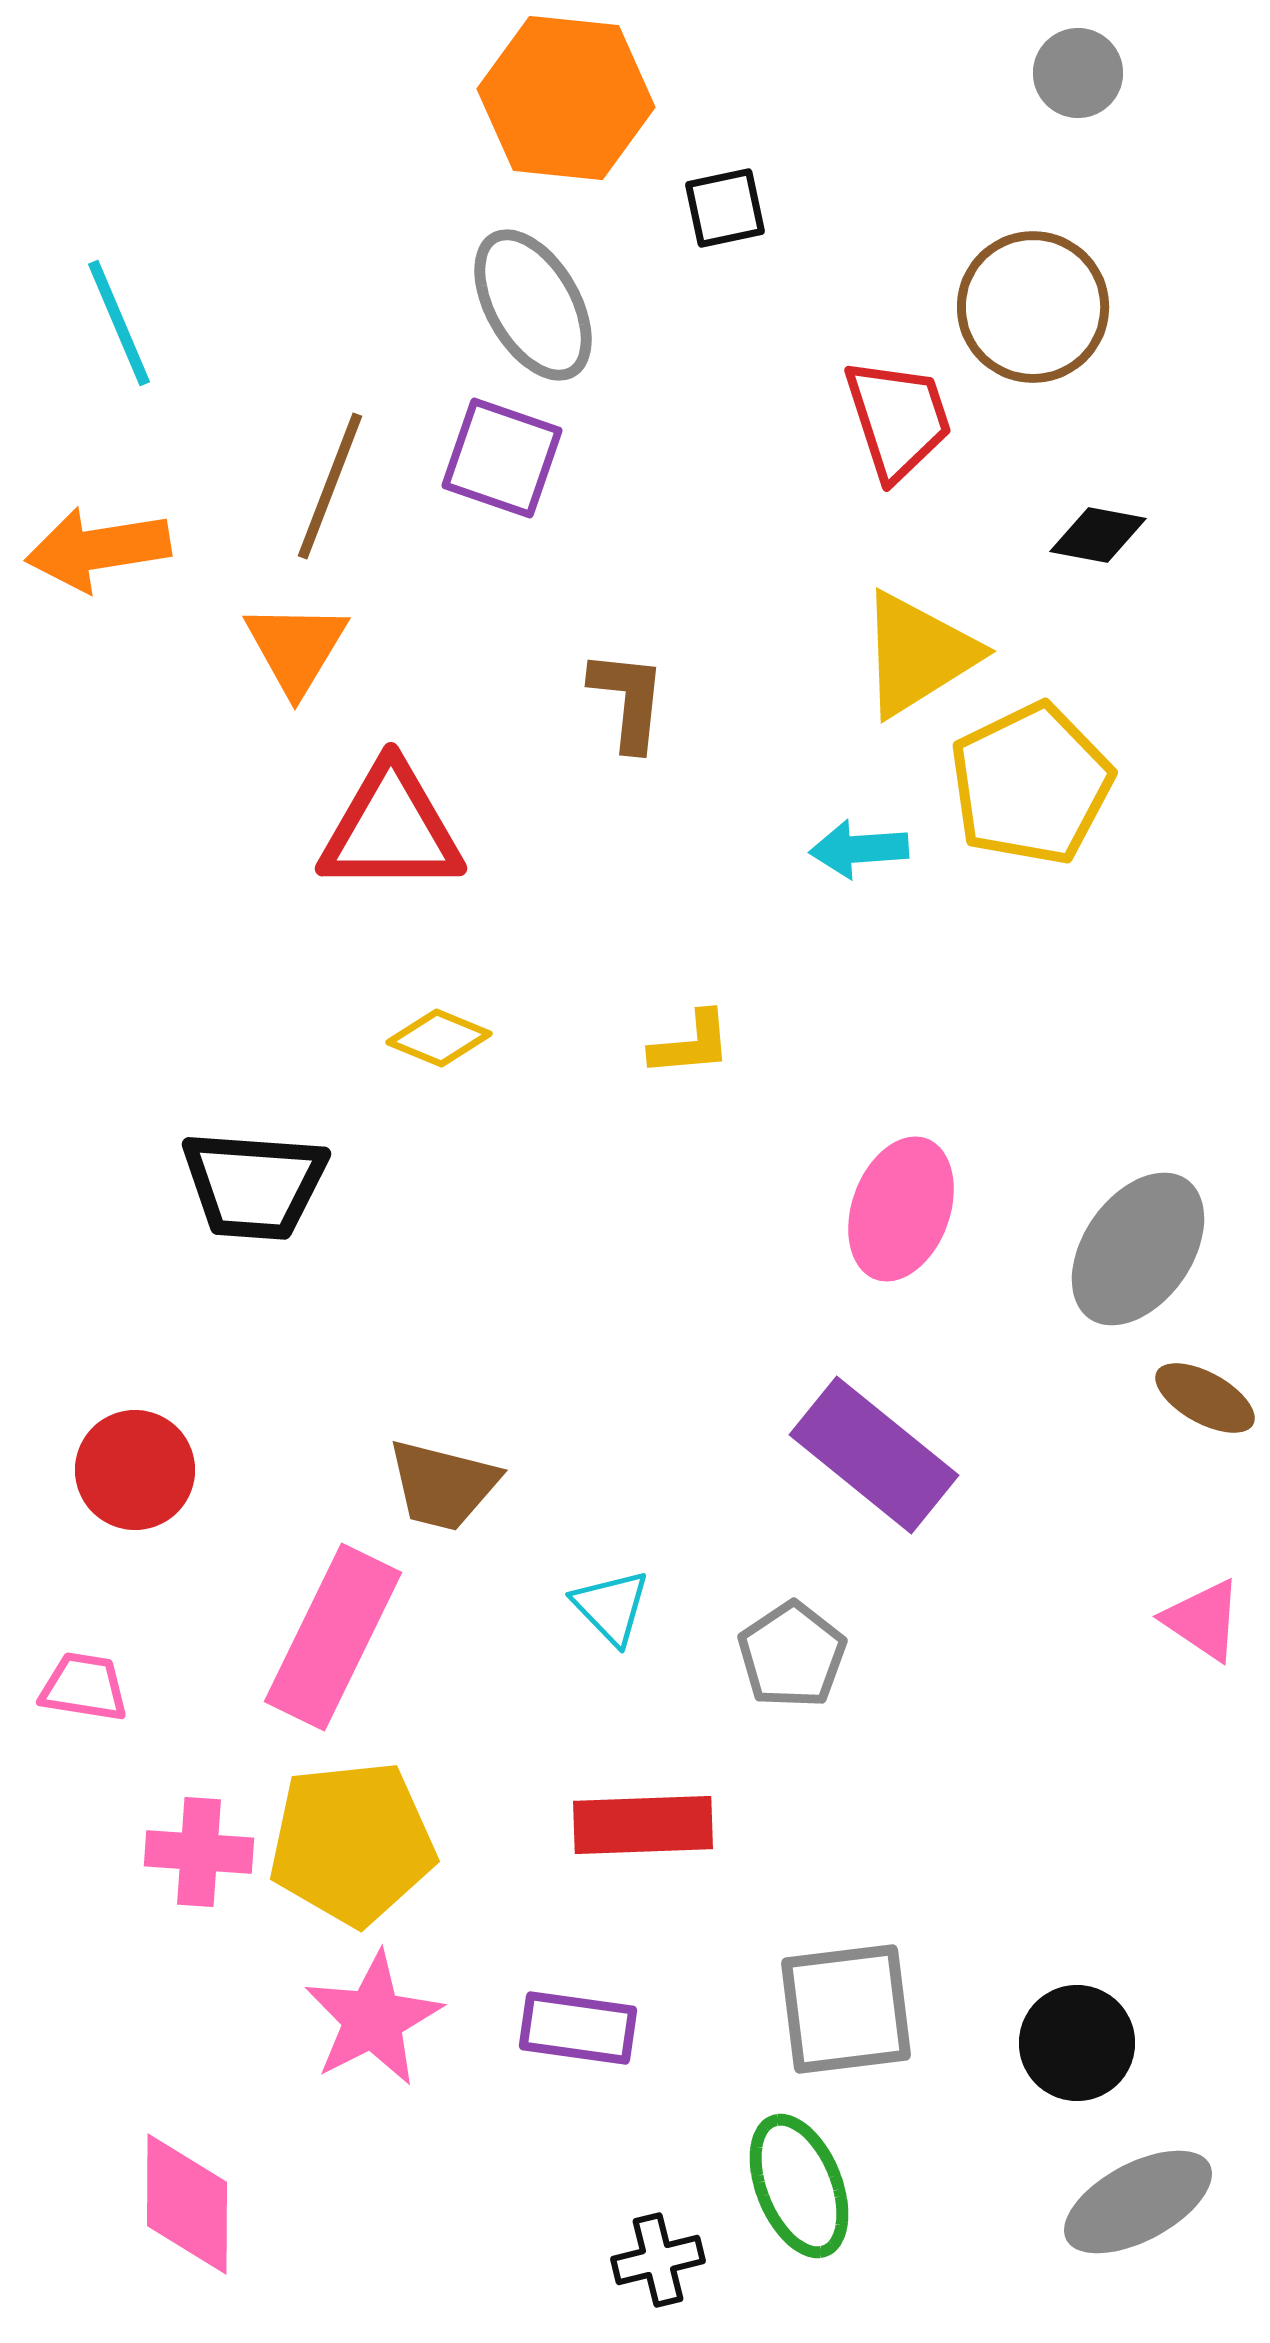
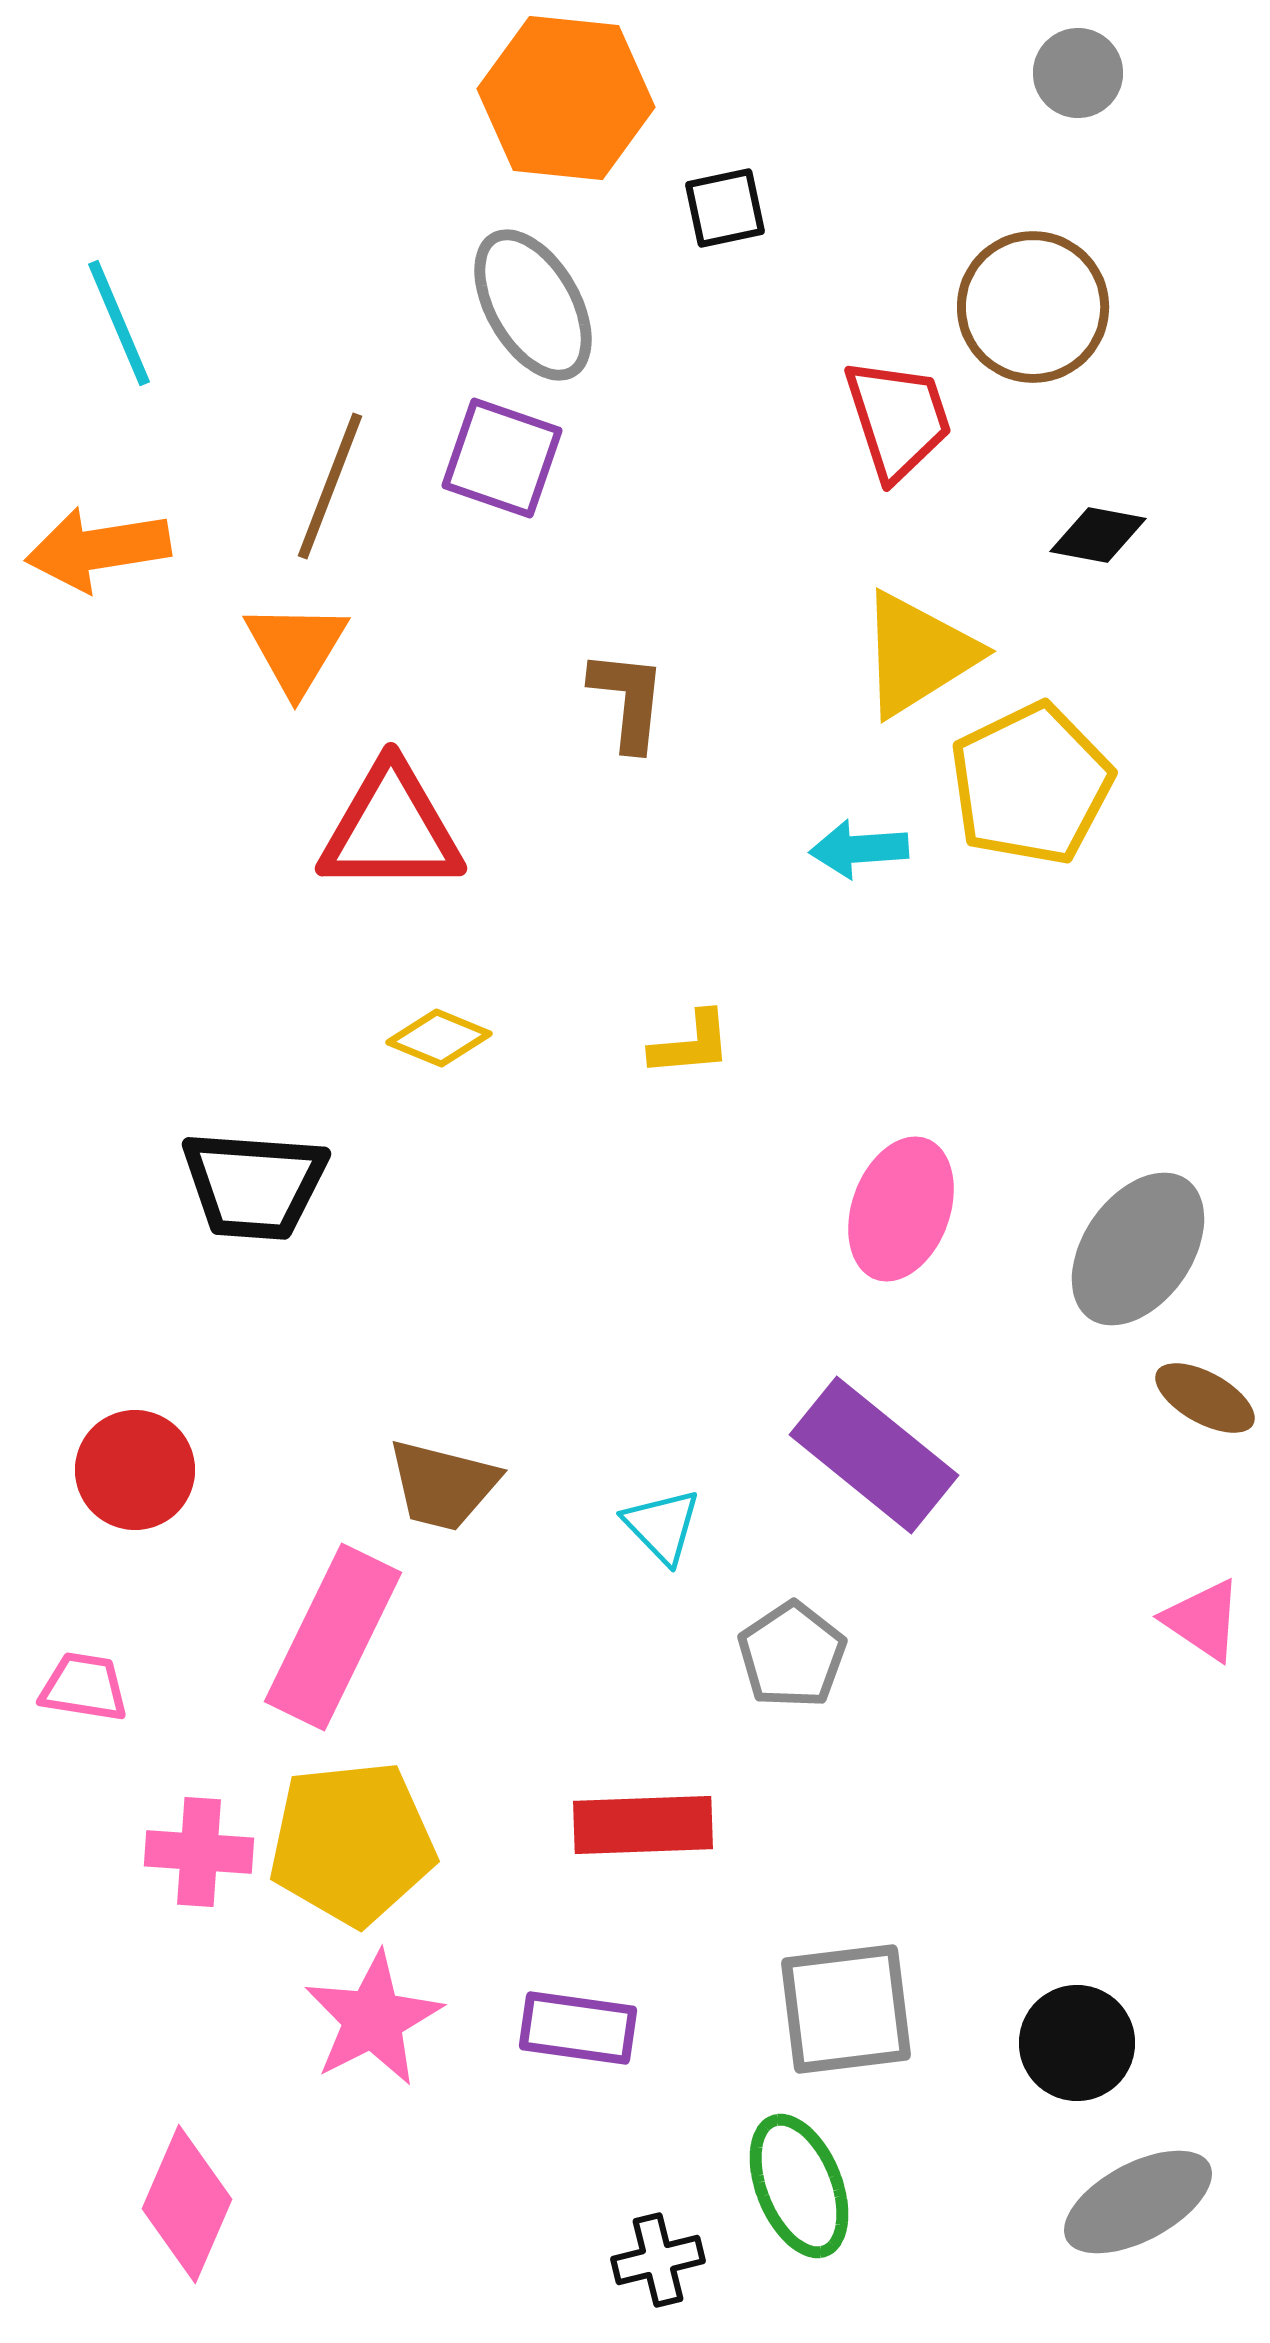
cyan triangle at (611, 1607): moved 51 px right, 81 px up
pink diamond at (187, 2204): rotated 23 degrees clockwise
